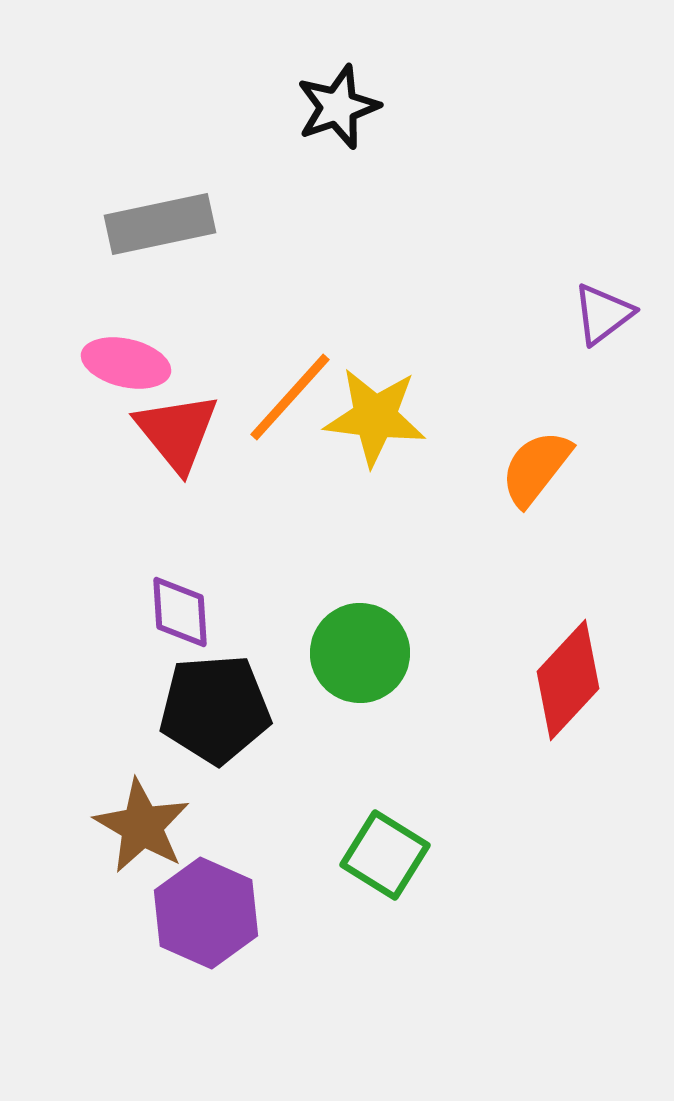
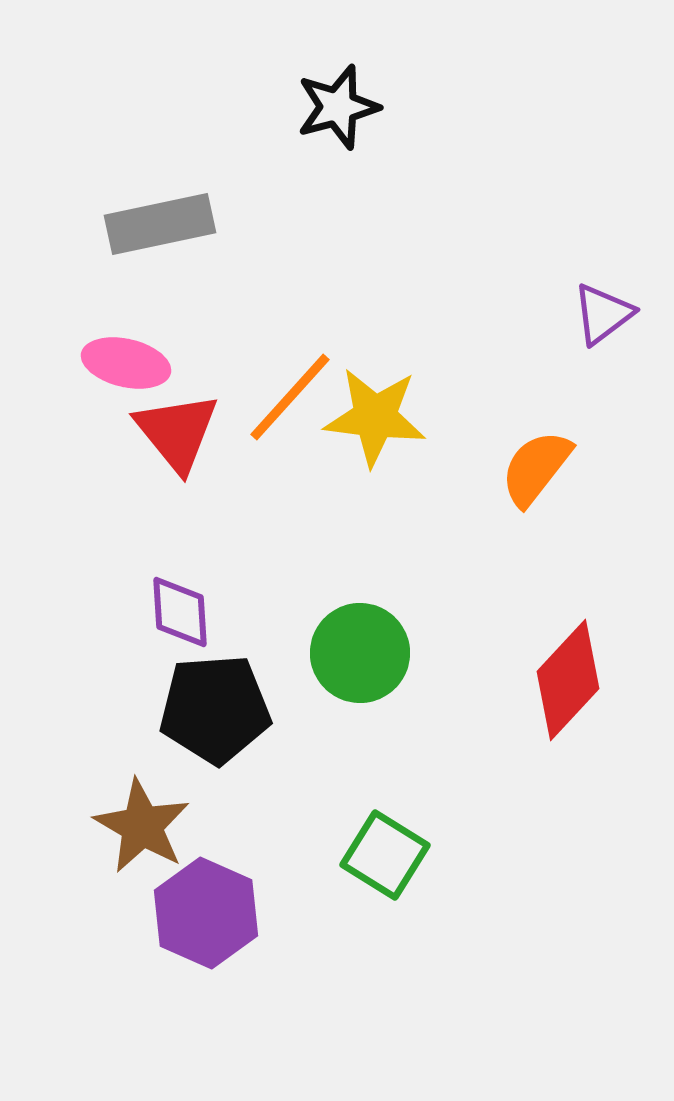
black star: rotated 4 degrees clockwise
